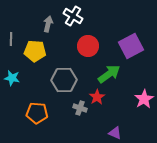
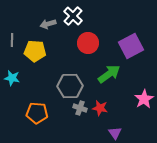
white cross: rotated 12 degrees clockwise
gray arrow: rotated 119 degrees counterclockwise
gray line: moved 1 px right, 1 px down
red circle: moved 3 px up
gray hexagon: moved 6 px right, 6 px down
red star: moved 3 px right, 11 px down; rotated 28 degrees counterclockwise
purple triangle: rotated 32 degrees clockwise
